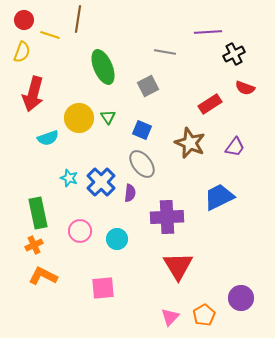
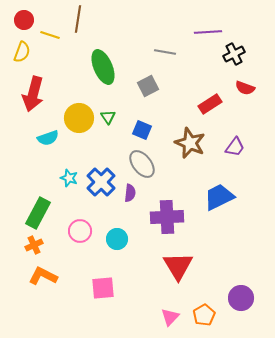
green rectangle: rotated 40 degrees clockwise
